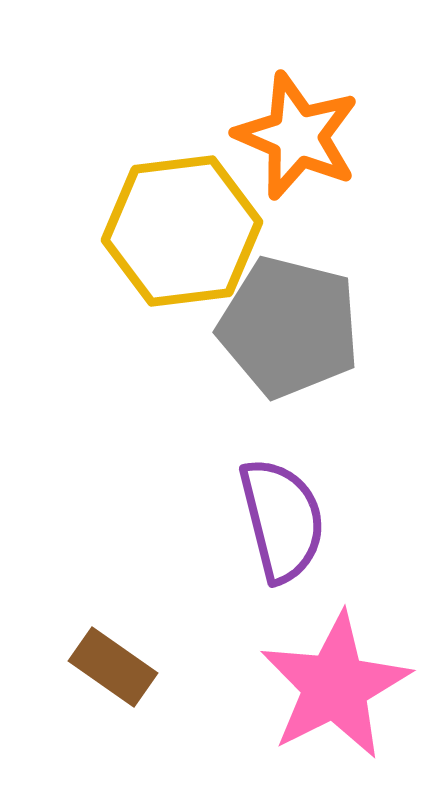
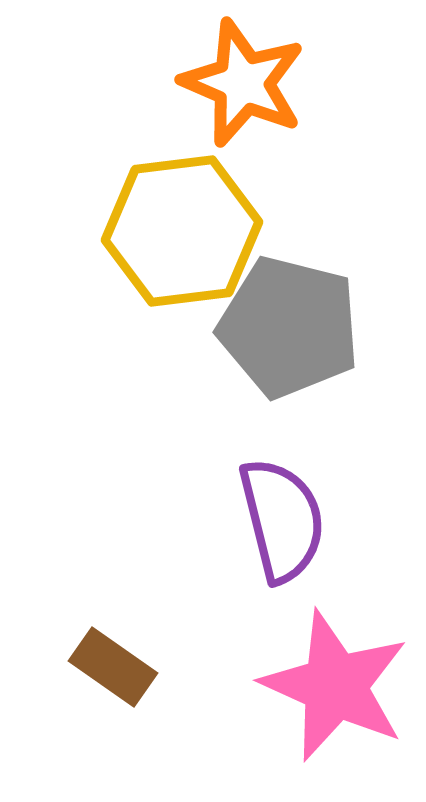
orange star: moved 54 px left, 53 px up
pink star: rotated 21 degrees counterclockwise
